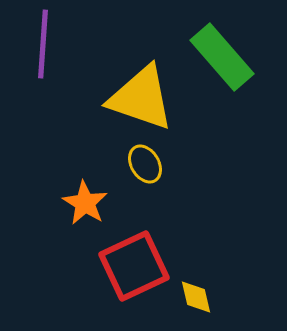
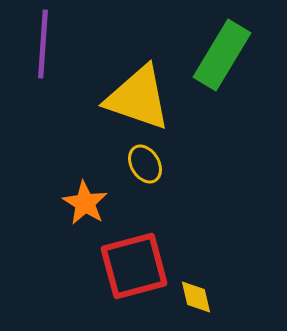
green rectangle: moved 2 px up; rotated 72 degrees clockwise
yellow triangle: moved 3 px left
red square: rotated 10 degrees clockwise
